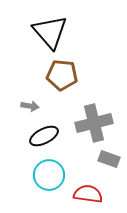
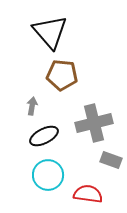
gray arrow: moved 2 px right; rotated 90 degrees counterclockwise
gray rectangle: moved 2 px right, 1 px down
cyan circle: moved 1 px left
